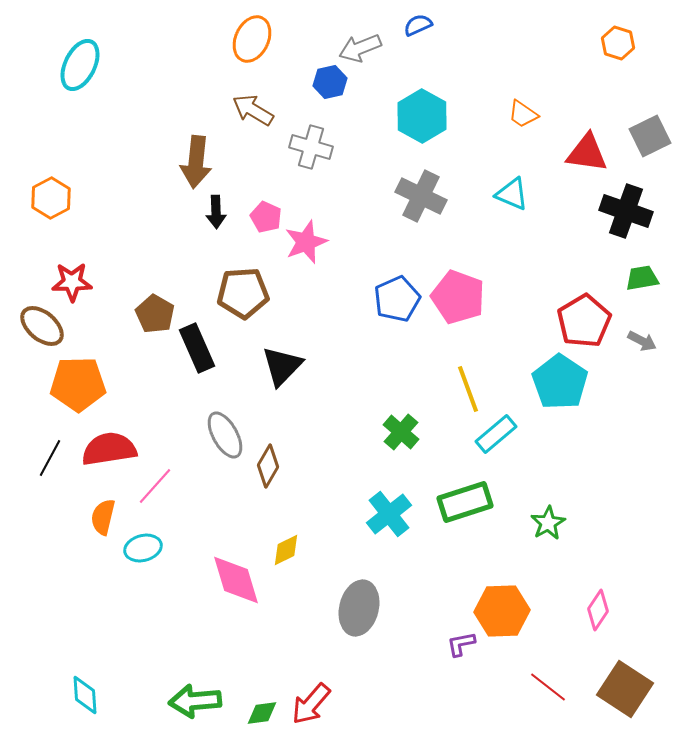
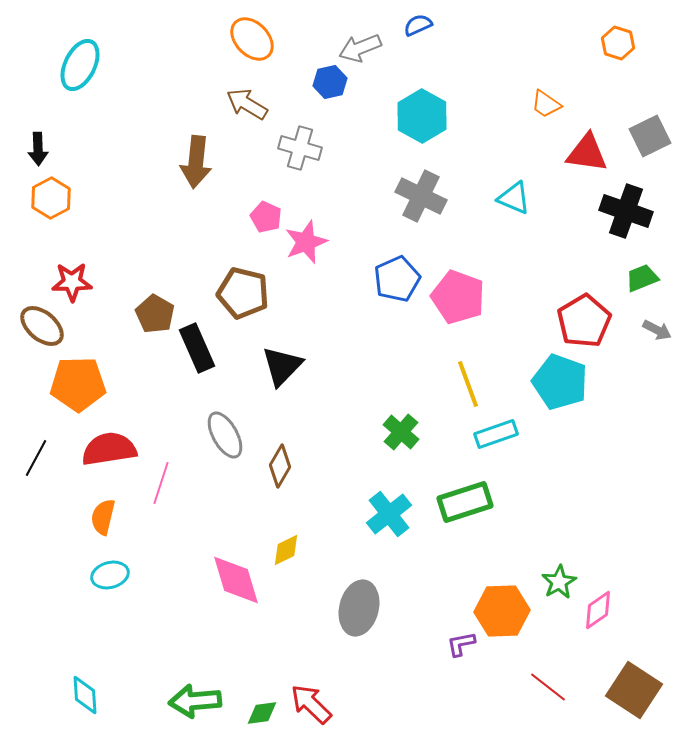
orange ellipse at (252, 39): rotated 69 degrees counterclockwise
brown arrow at (253, 110): moved 6 px left, 6 px up
orange trapezoid at (523, 114): moved 23 px right, 10 px up
gray cross at (311, 147): moved 11 px left, 1 px down
cyan triangle at (512, 194): moved 2 px right, 4 px down
black arrow at (216, 212): moved 178 px left, 63 px up
green trapezoid at (642, 278): rotated 12 degrees counterclockwise
brown pentagon at (243, 293): rotated 18 degrees clockwise
blue pentagon at (397, 299): moved 20 px up
gray arrow at (642, 341): moved 15 px right, 11 px up
cyan pentagon at (560, 382): rotated 14 degrees counterclockwise
yellow line at (468, 389): moved 5 px up
cyan rectangle at (496, 434): rotated 21 degrees clockwise
black line at (50, 458): moved 14 px left
brown diamond at (268, 466): moved 12 px right
pink line at (155, 486): moved 6 px right, 3 px up; rotated 24 degrees counterclockwise
green star at (548, 523): moved 11 px right, 59 px down
cyan ellipse at (143, 548): moved 33 px left, 27 px down
pink diamond at (598, 610): rotated 21 degrees clockwise
brown square at (625, 689): moved 9 px right, 1 px down
red arrow at (311, 704): rotated 93 degrees clockwise
